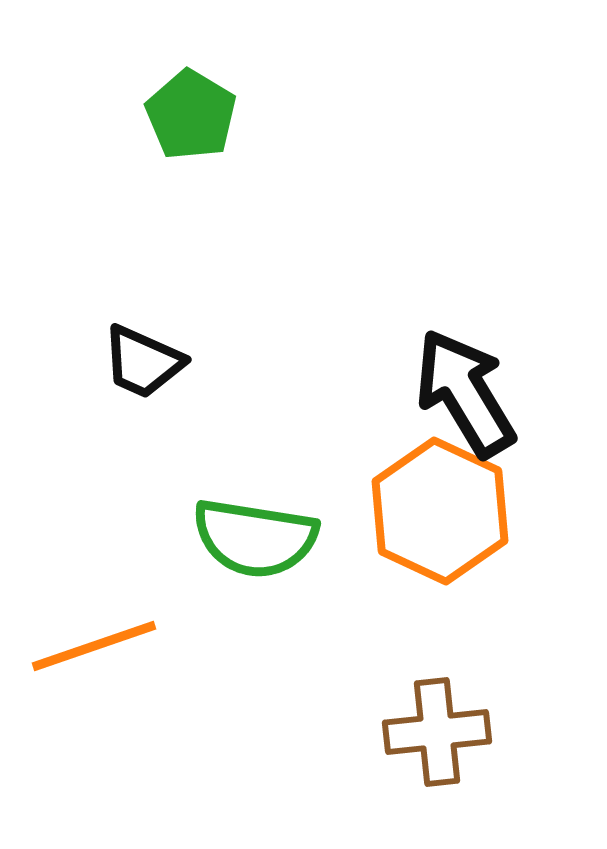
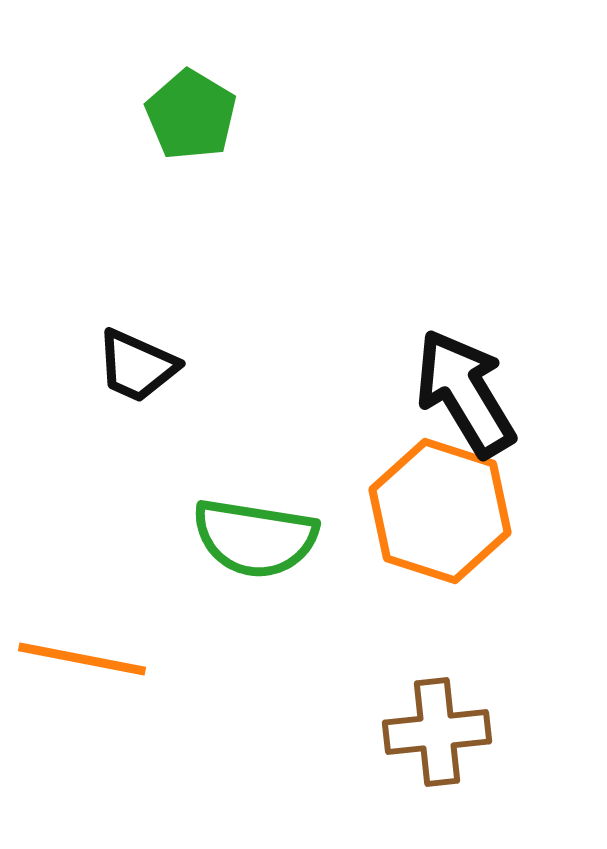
black trapezoid: moved 6 px left, 4 px down
orange hexagon: rotated 7 degrees counterclockwise
orange line: moved 12 px left, 13 px down; rotated 30 degrees clockwise
